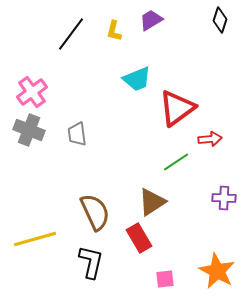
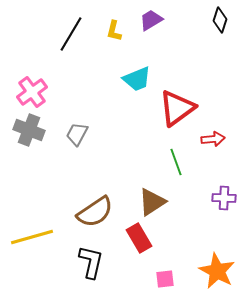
black line: rotated 6 degrees counterclockwise
gray trapezoid: rotated 35 degrees clockwise
red arrow: moved 3 px right
green line: rotated 76 degrees counterclockwise
brown semicircle: rotated 81 degrees clockwise
yellow line: moved 3 px left, 2 px up
